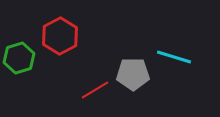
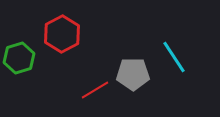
red hexagon: moved 2 px right, 2 px up
cyan line: rotated 40 degrees clockwise
